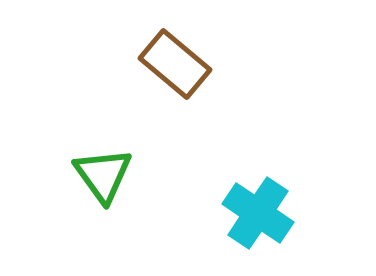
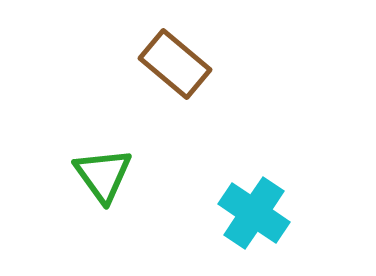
cyan cross: moved 4 px left
